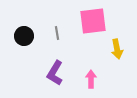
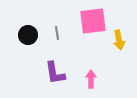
black circle: moved 4 px right, 1 px up
yellow arrow: moved 2 px right, 9 px up
purple L-shape: rotated 40 degrees counterclockwise
